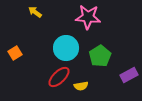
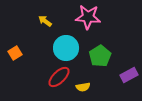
yellow arrow: moved 10 px right, 9 px down
yellow semicircle: moved 2 px right, 1 px down
